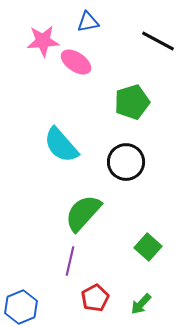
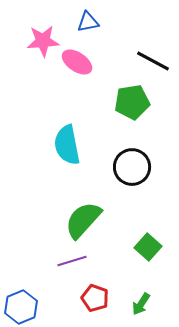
black line: moved 5 px left, 20 px down
pink ellipse: moved 1 px right
green pentagon: rotated 8 degrees clockwise
cyan semicircle: moved 6 px right; rotated 30 degrees clockwise
black circle: moved 6 px right, 5 px down
green semicircle: moved 7 px down
purple line: moved 2 px right; rotated 60 degrees clockwise
red pentagon: rotated 24 degrees counterclockwise
green arrow: rotated 10 degrees counterclockwise
